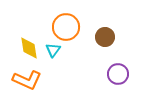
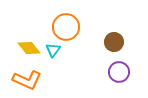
brown circle: moved 9 px right, 5 px down
yellow diamond: rotated 30 degrees counterclockwise
purple circle: moved 1 px right, 2 px up
